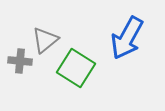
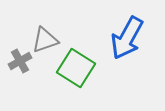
gray triangle: rotated 20 degrees clockwise
gray cross: rotated 35 degrees counterclockwise
